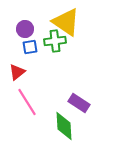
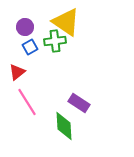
purple circle: moved 2 px up
blue square: rotated 21 degrees counterclockwise
